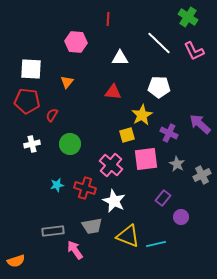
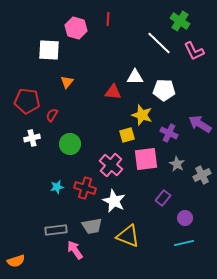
green cross: moved 8 px left, 4 px down
pink hexagon: moved 14 px up; rotated 10 degrees clockwise
white triangle: moved 15 px right, 19 px down
white square: moved 18 px right, 19 px up
white pentagon: moved 5 px right, 3 px down
yellow star: rotated 25 degrees counterclockwise
purple arrow: rotated 10 degrees counterclockwise
white cross: moved 6 px up
cyan star: moved 2 px down
purple circle: moved 4 px right, 1 px down
gray rectangle: moved 3 px right, 1 px up
cyan line: moved 28 px right, 1 px up
